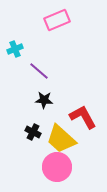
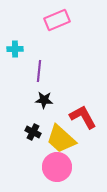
cyan cross: rotated 21 degrees clockwise
purple line: rotated 55 degrees clockwise
